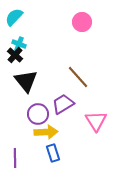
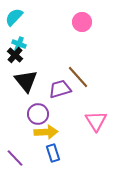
purple trapezoid: moved 3 px left, 15 px up; rotated 15 degrees clockwise
purple line: rotated 42 degrees counterclockwise
